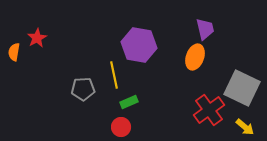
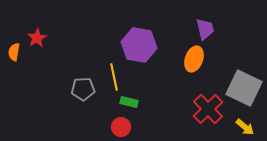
orange ellipse: moved 1 px left, 2 px down
yellow line: moved 2 px down
gray square: moved 2 px right
green rectangle: rotated 36 degrees clockwise
red cross: moved 1 px left, 1 px up; rotated 8 degrees counterclockwise
